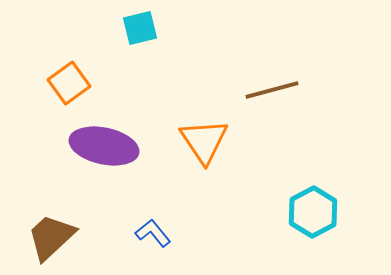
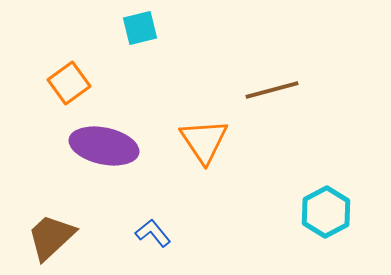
cyan hexagon: moved 13 px right
